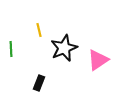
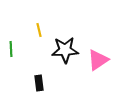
black star: moved 1 px right, 2 px down; rotated 20 degrees clockwise
black rectangle: rotated 28 degrees counterclockwise
